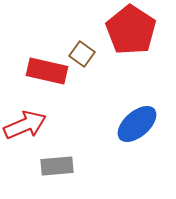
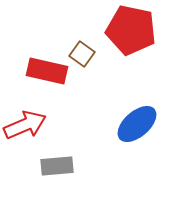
red pentagon: rotated 21 degrees counterclockwise
